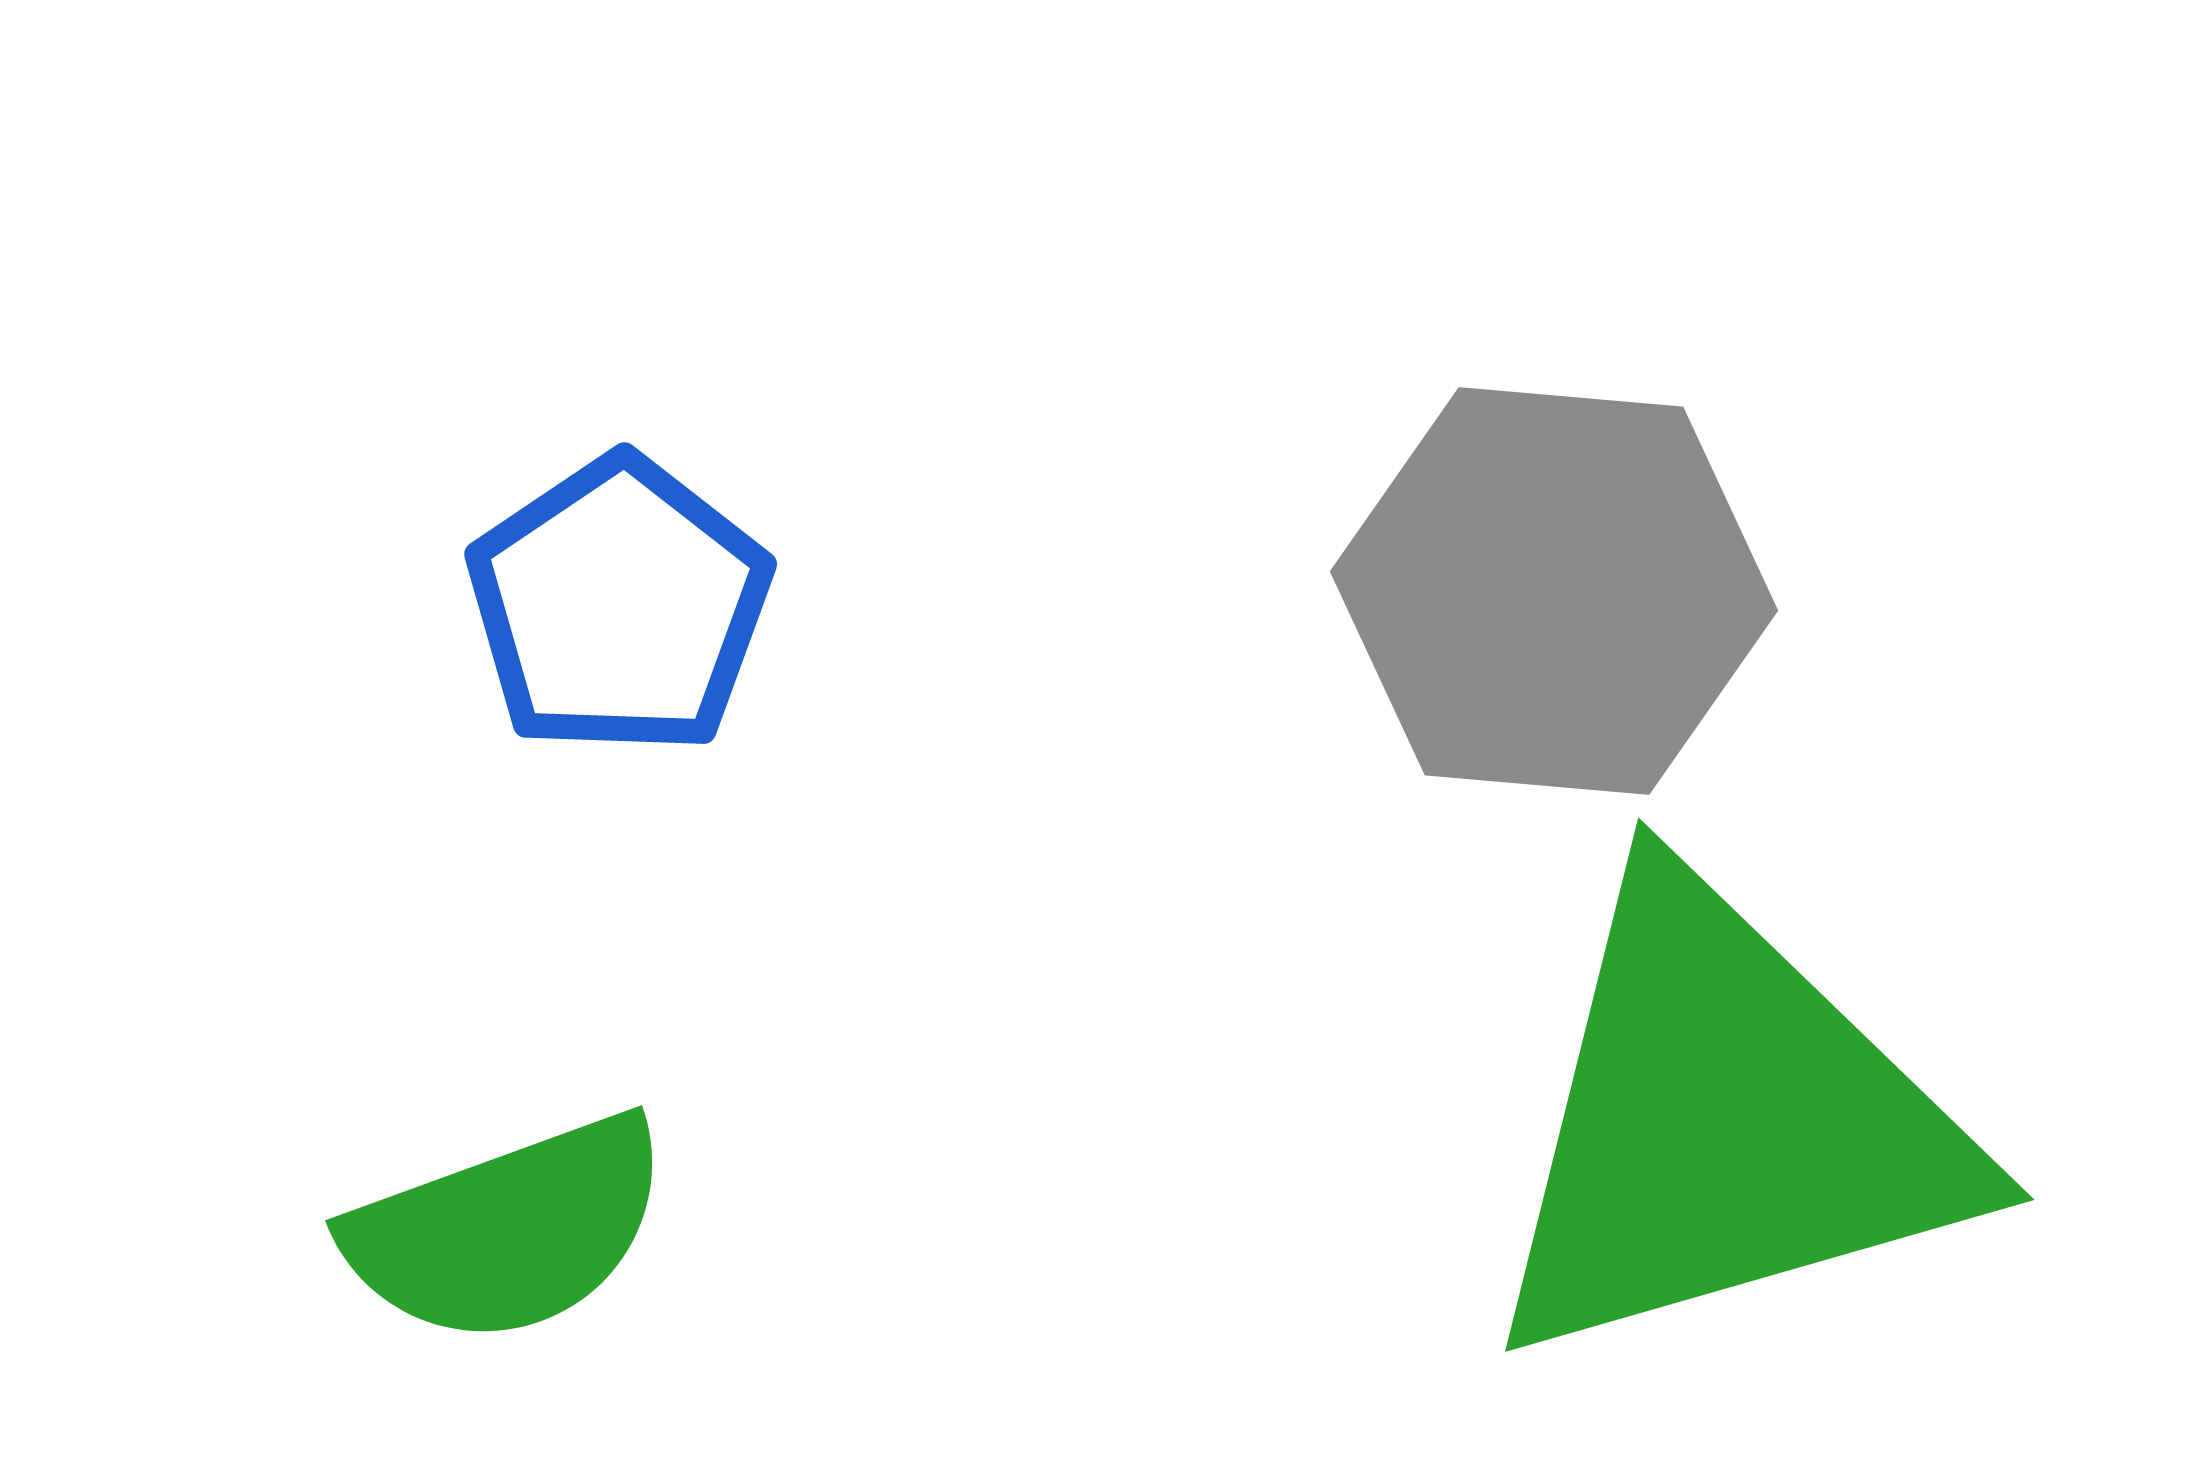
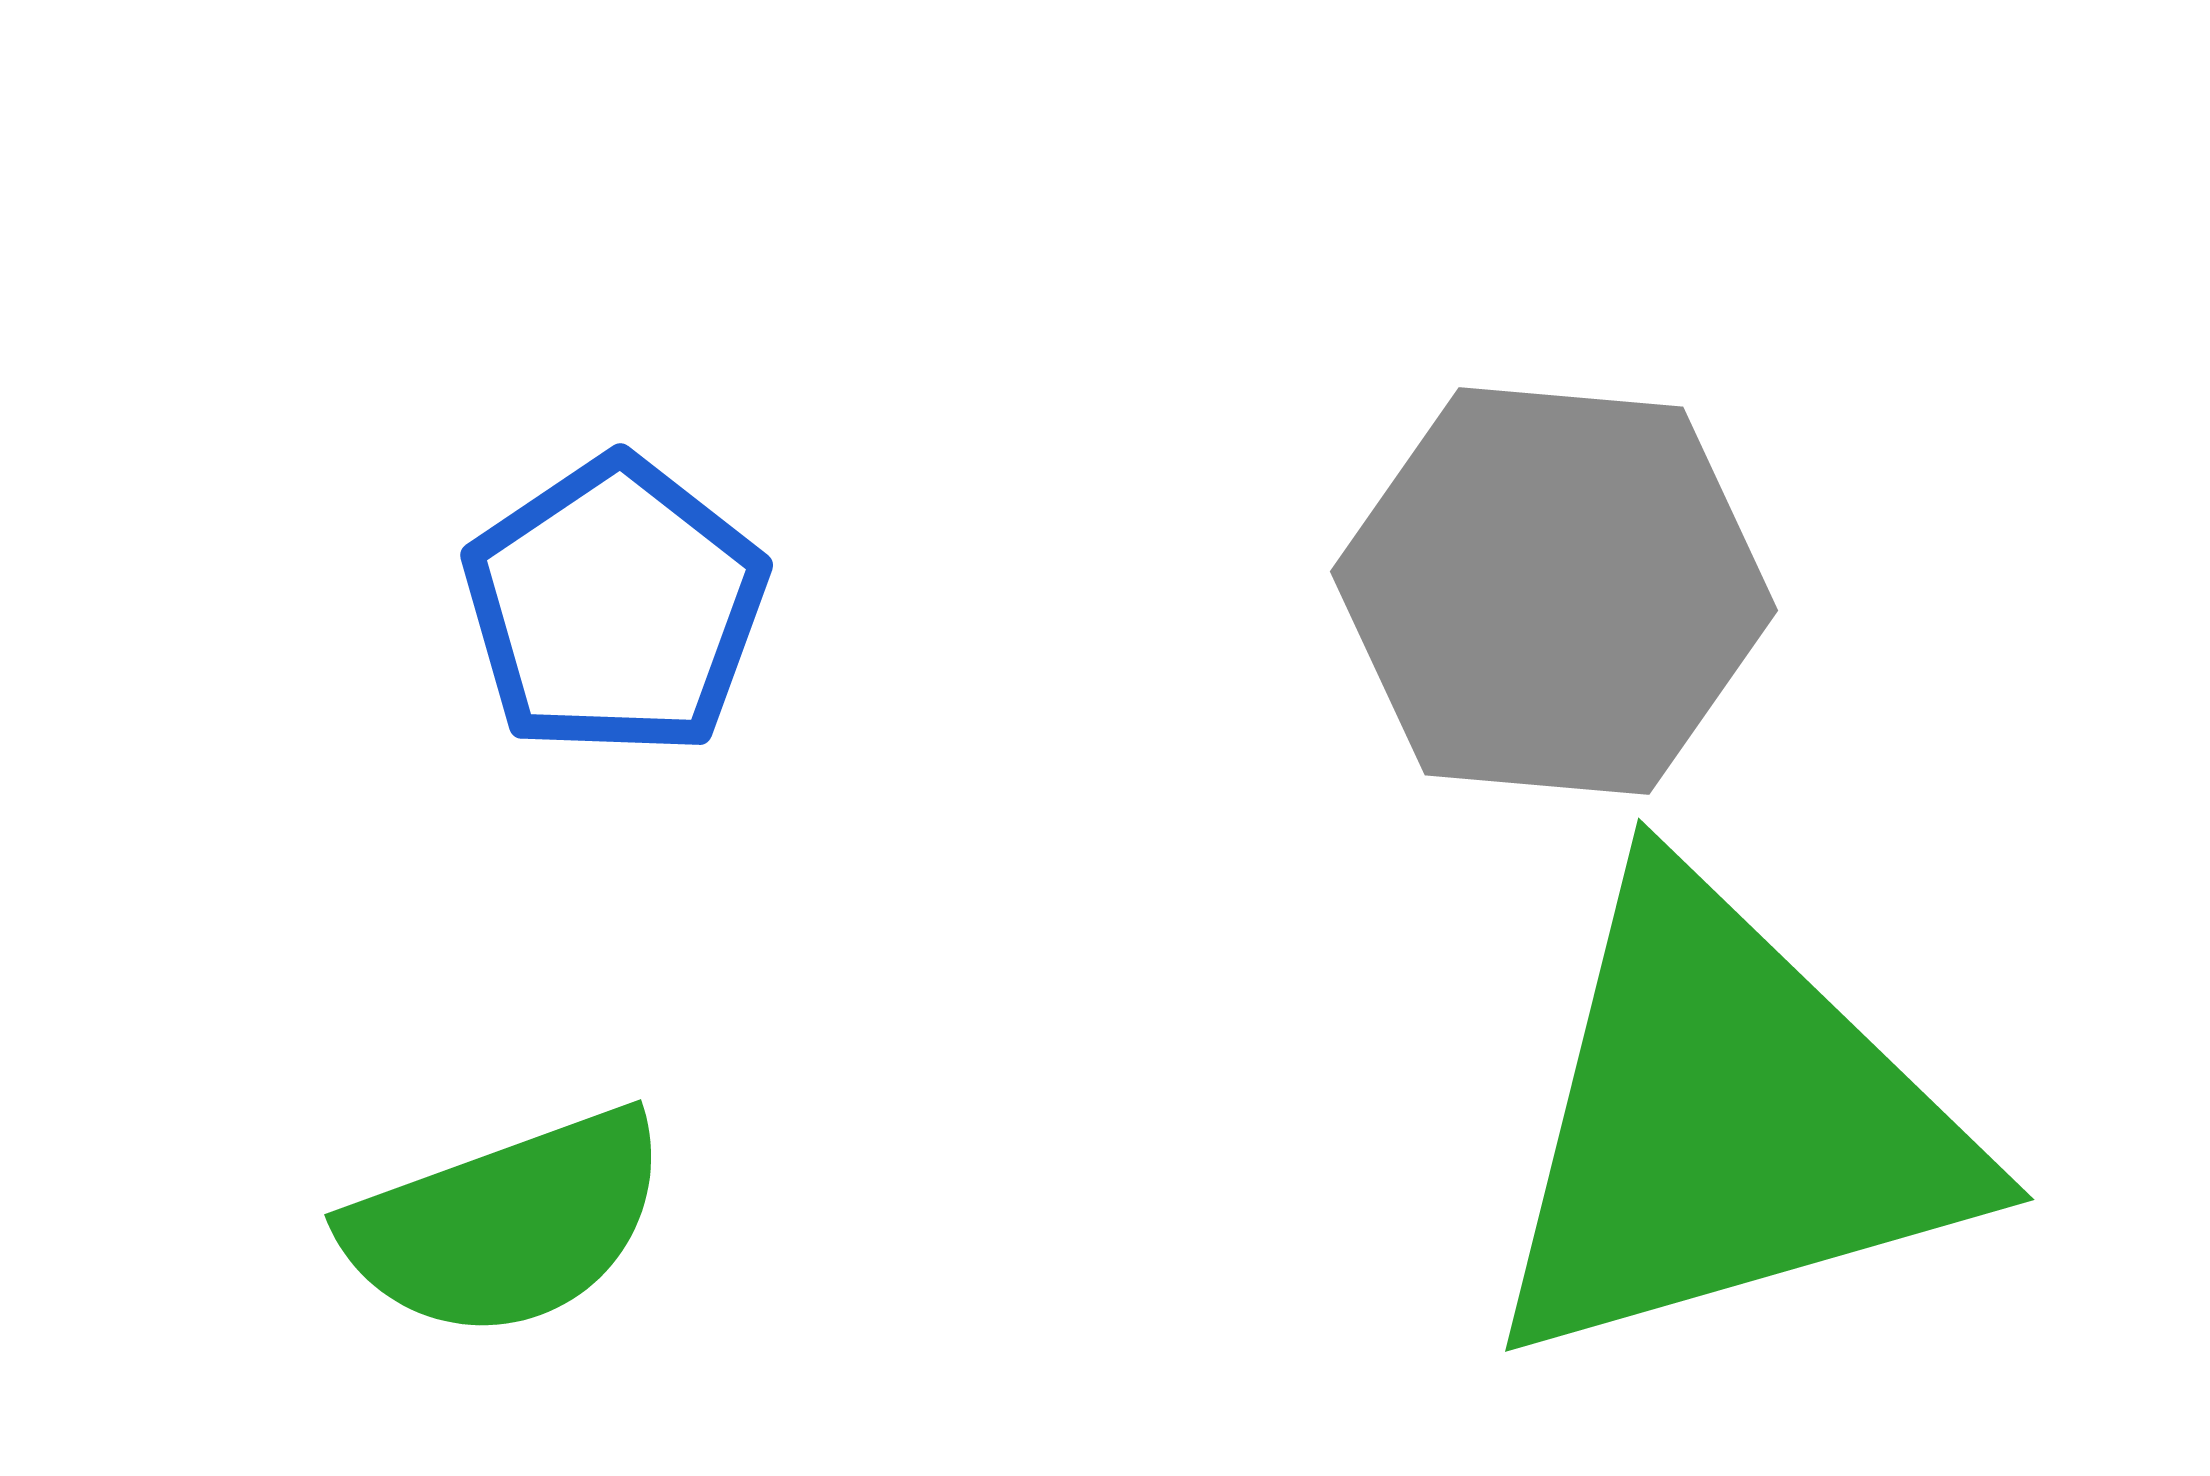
blue pentagon: moved 4 px left, 1 px down
green semicircle: moved 1 px left, 6 px up
